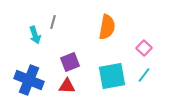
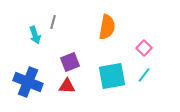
blue cross: moved 1 px left, 2 px down
